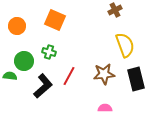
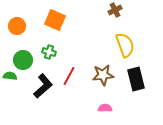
green circle: moved 1 px left, 1 px up
brown star: moved 1 px left, 1 px down
